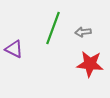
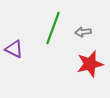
red star: rotated 20 degrees counterclockwise
